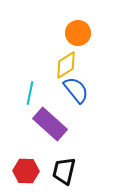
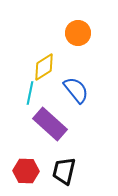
yellow diamond: moved 22 px left, 2 px down
